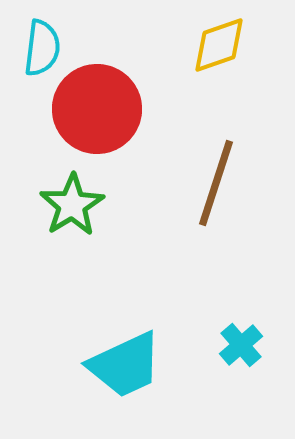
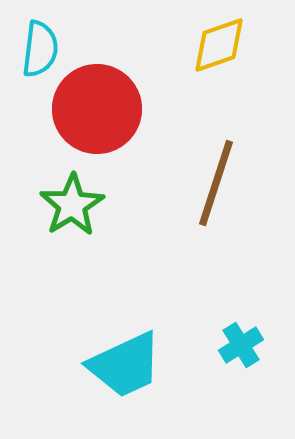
cyan semicircle: moved 2 px left, 1 px down
cyan cross: rotated 9 degrees clockwise
